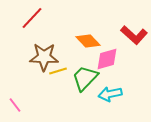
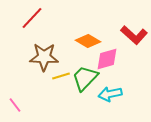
orange diamond: rotated 15 degrees counterclockwise
yellow line: moved 3 px right, 5 px down
